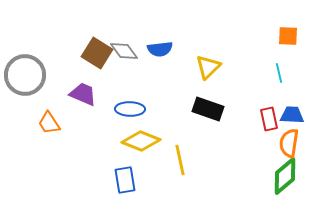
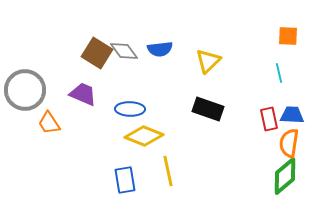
yellow triangle: moved 6 px up
gray circle: moved 15 px down
yellow diamond: moved 3 px right, 5 px up
yellow line: moved 12 px left, 11 px down
